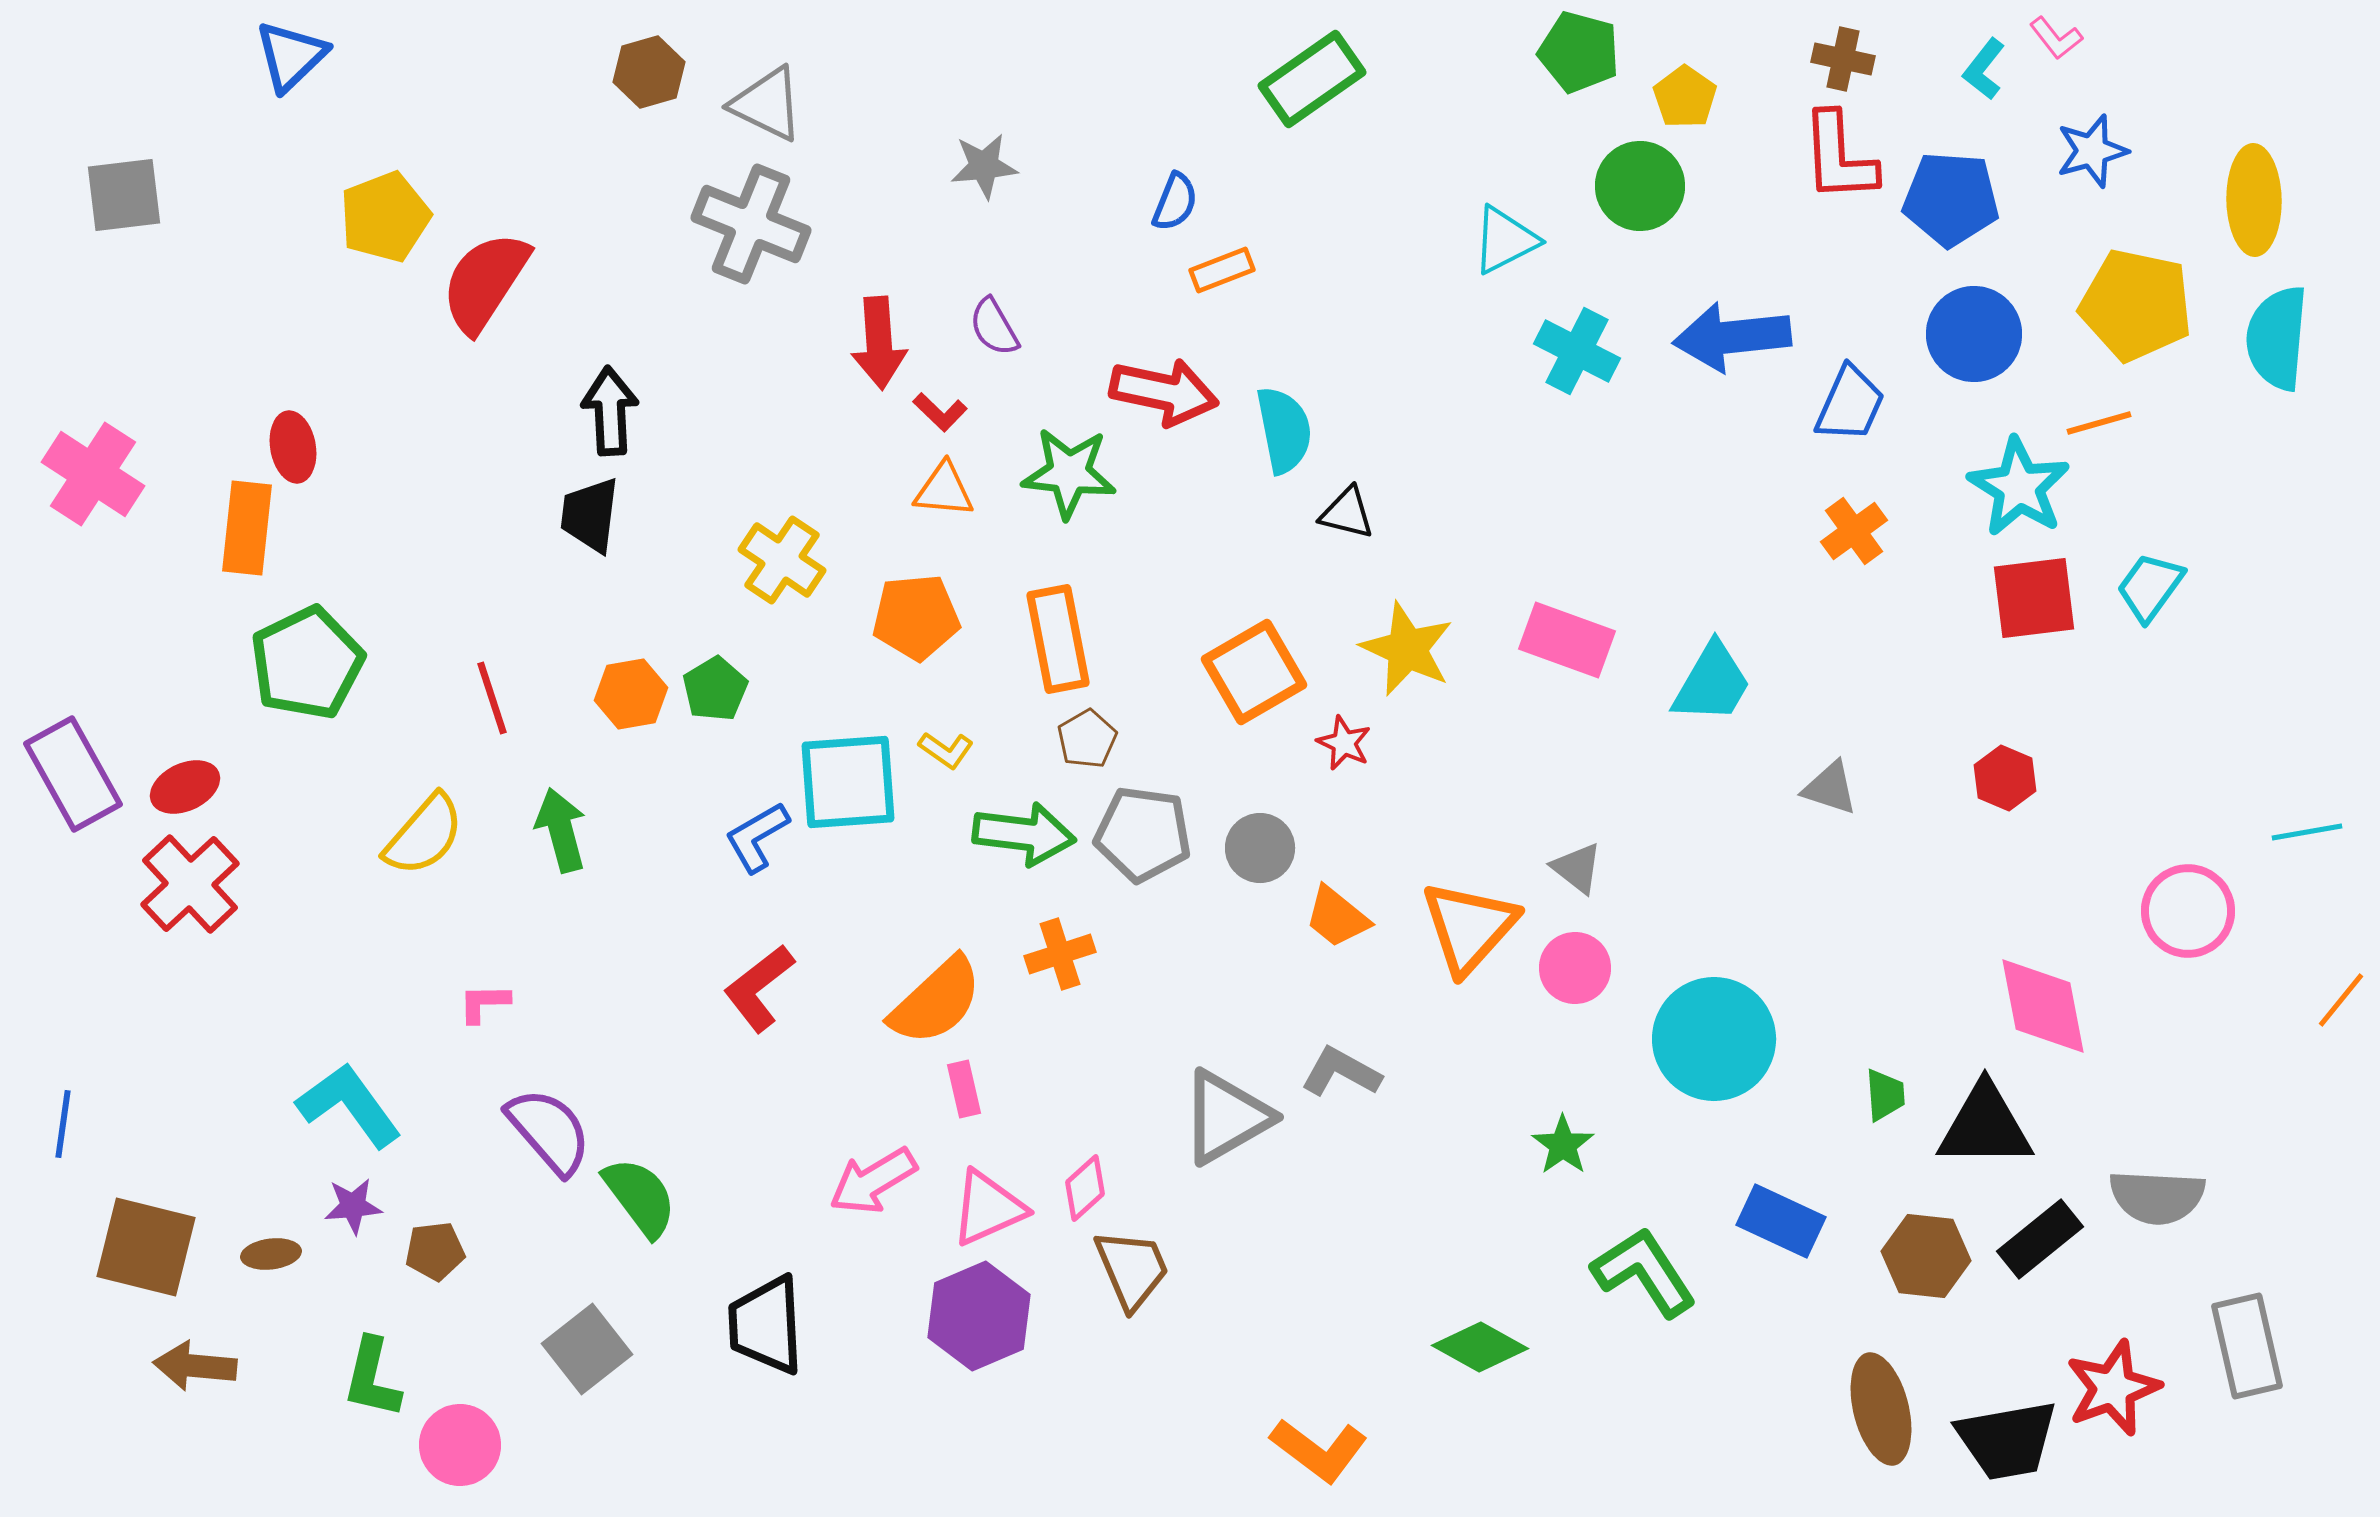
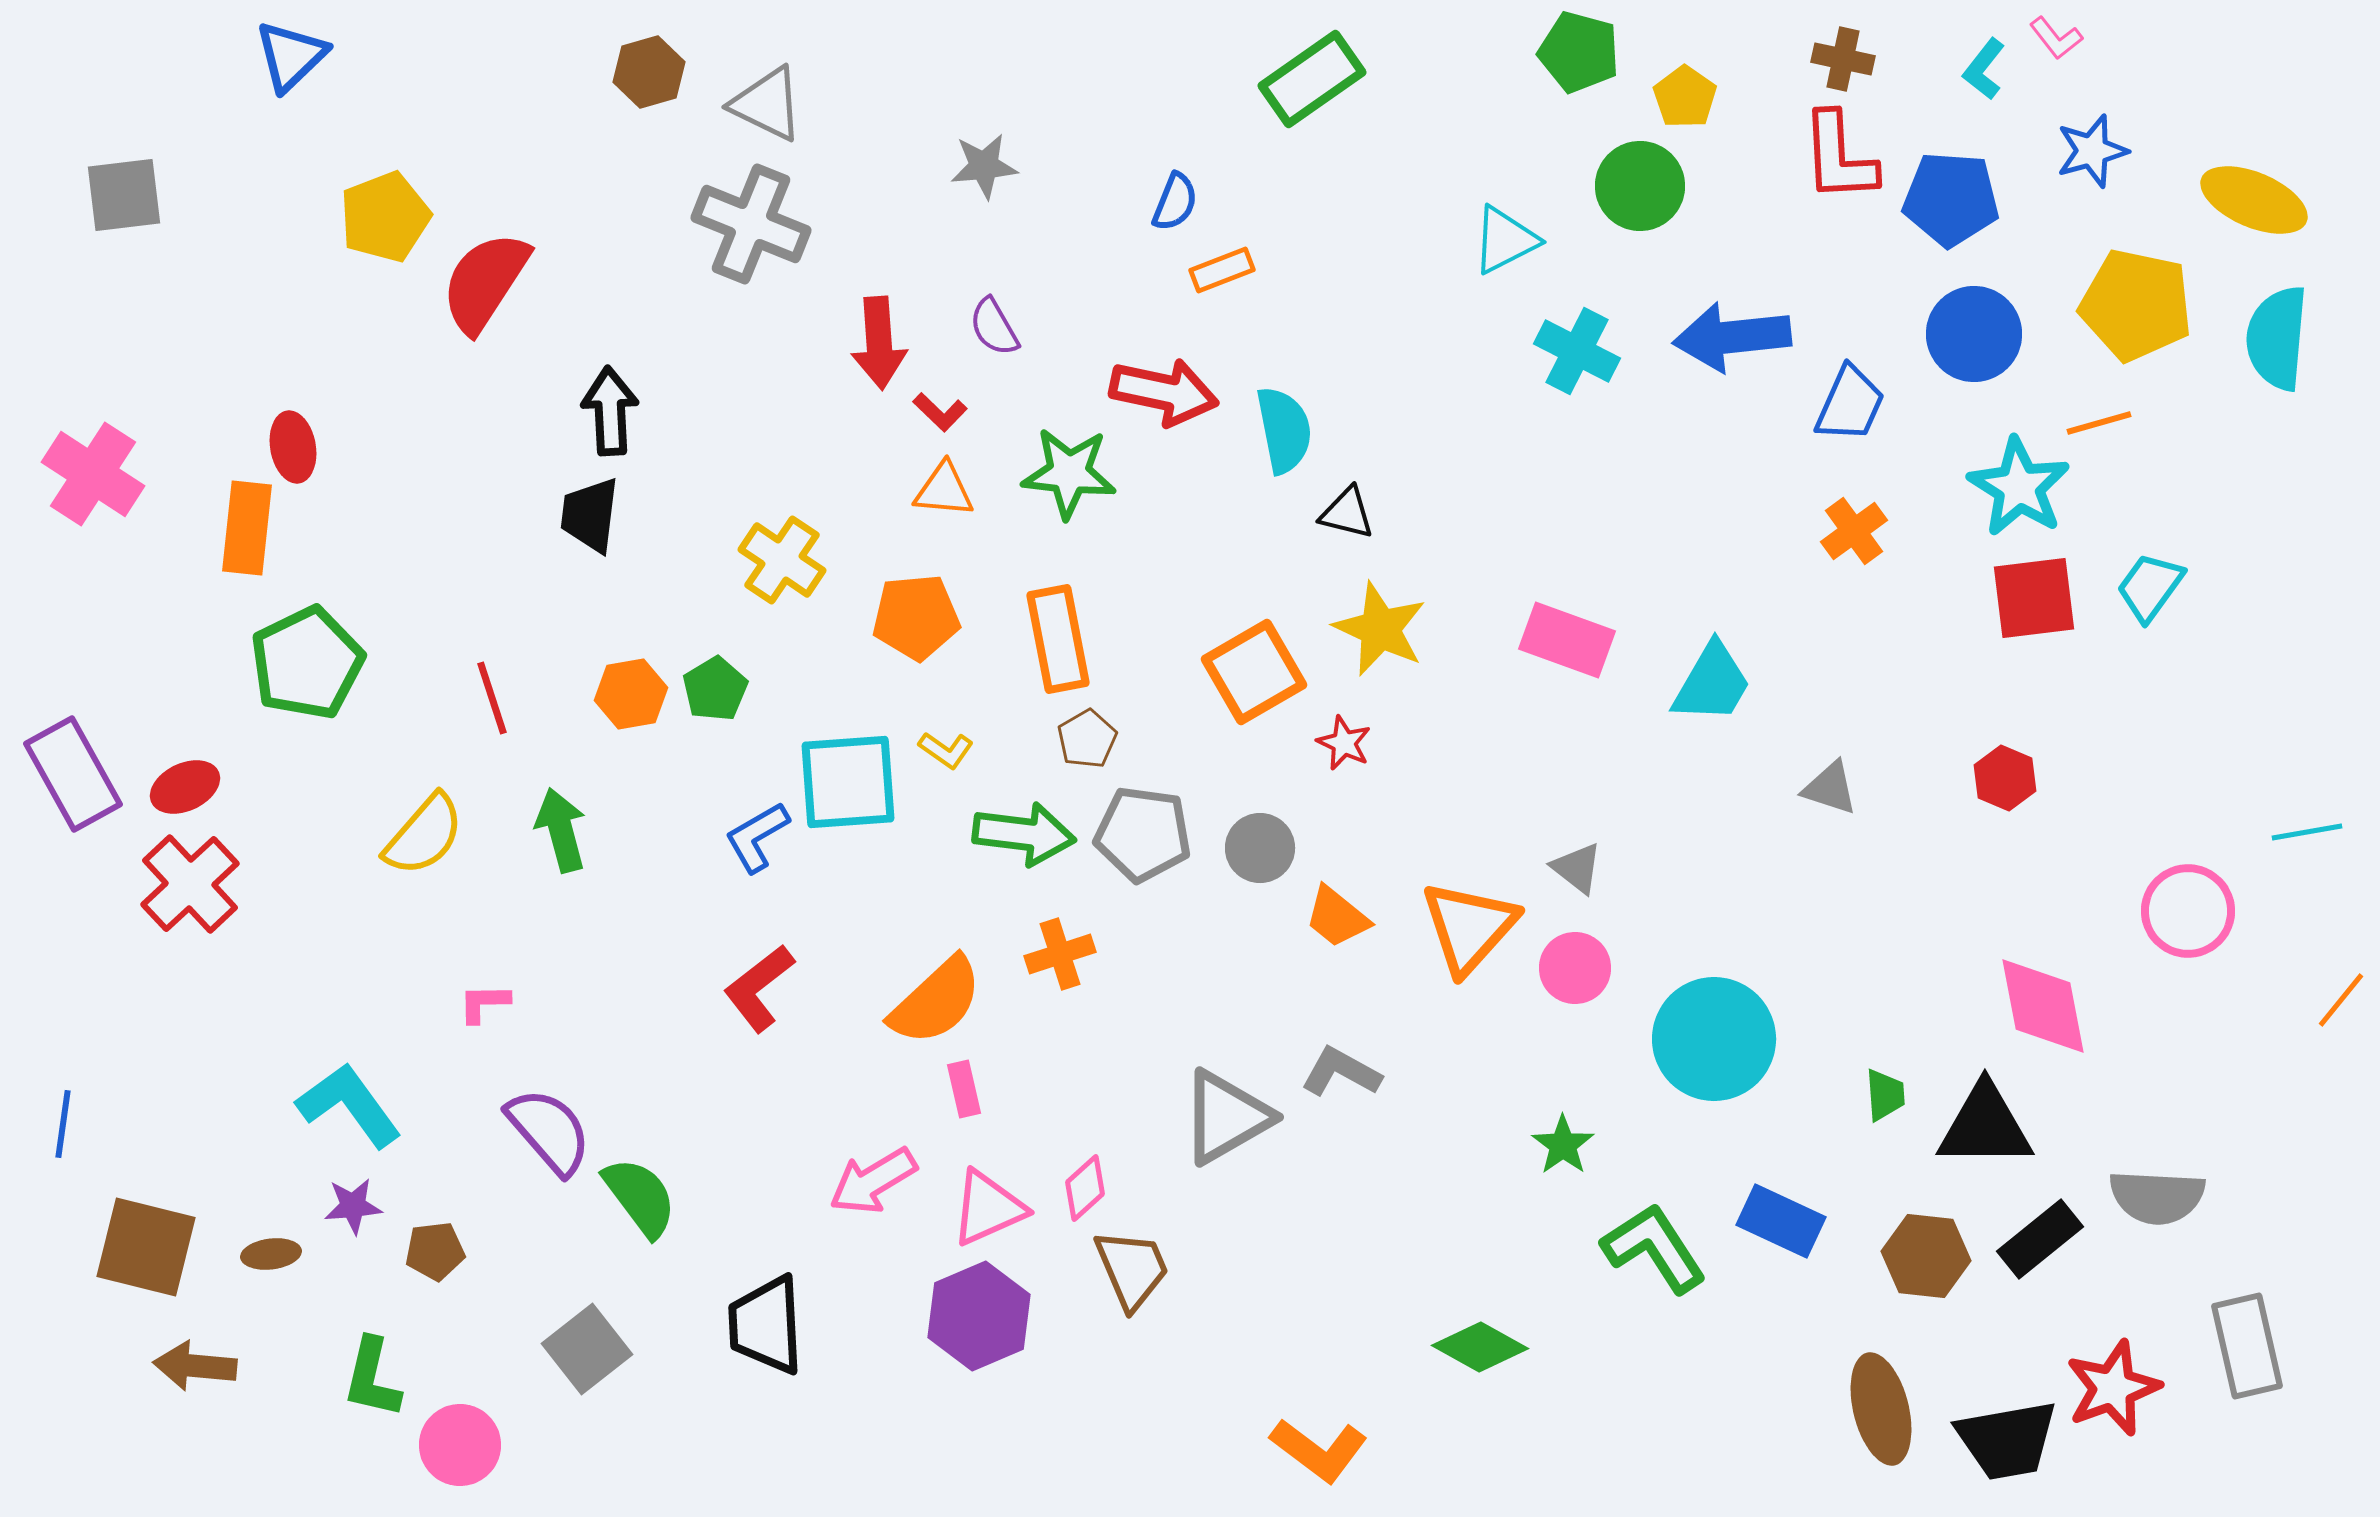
yellow ellipse at (2254, 200): rotated 66 degrees counterclockwise
yellow star at (1407, 649): moved 27 px left, 20 px up
green L-shape at (1644, 1272): moved 10 px right, 24 px up
